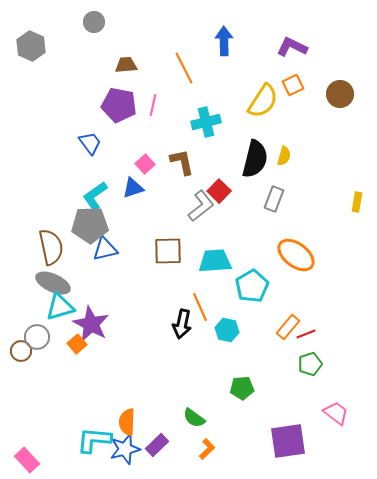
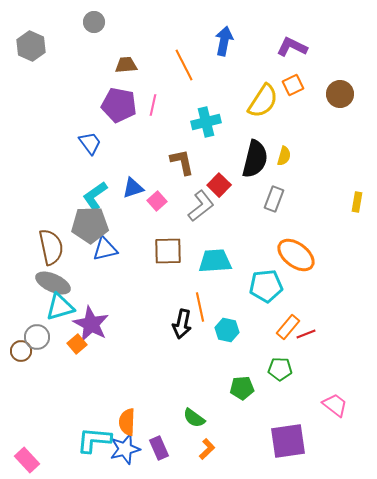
blue arrow at (224, 41): rotated 12 degrees clockwise
orange line at (184, 68): moved 3 px up
pink square at (145, 164): moved 12 px right, 37 px down
red square at (219, 191): moved 6 px up
cyan pentagon at (252, 286): moved 14 px right; rotated 24 degrees clockwise
orange line at (200, 307): rotated 12 degrees clockwise
green pentagon at (310, 364): moved 30 px left, 5 px down; rotated 20 degrees clockwise
pink trapezoid at (336, 413): moved 1 px left, 8 px up
purple rectangle at (157, 445): moved 2 px right, 3 px down; rotated 70 degrees counterclockwise
